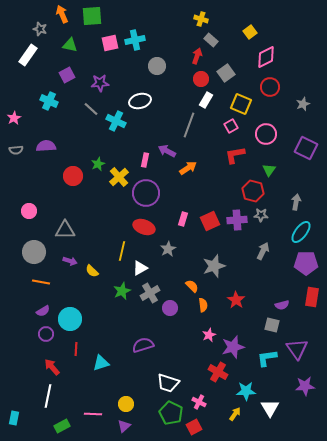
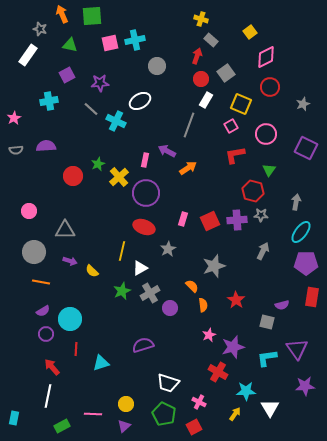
cyan cross at (49, 101): rotated 36 degrees counterclockwise
white ellipse at (140, 101): rotated 15 degrees counterclockwise
gray square at (272, 325): moved 5 px left, 3 px up
green pentagon at (171, 413): moved 7 px left, 1 px down
